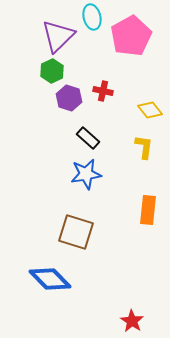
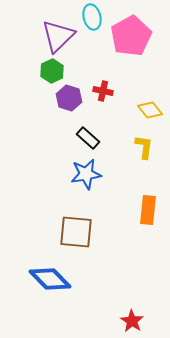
brown square: rotated 12 degrees counterclockwise
